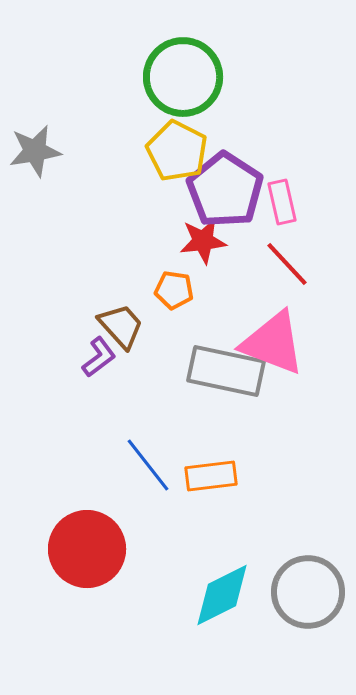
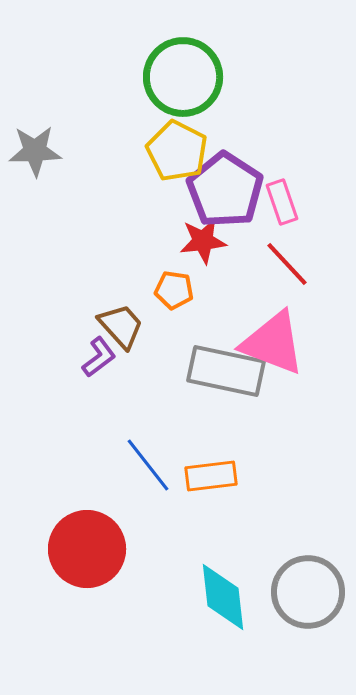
gray star: rotated 8 degrees clockwise
pink rectangle: rotated 6 degrees counterclockwise
cyan diamond: moved 1 px right, 2 px down; rotated 70 degrees counterclockwise
